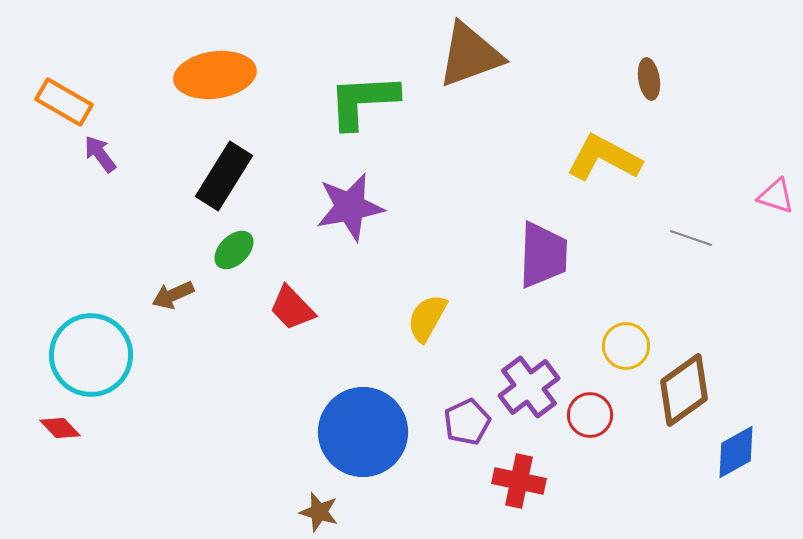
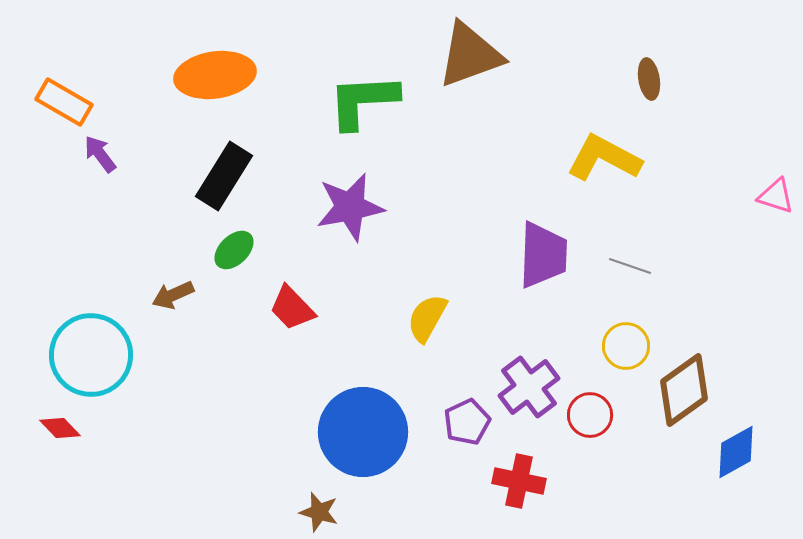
gray line: moved 61 px left, 28 px down
